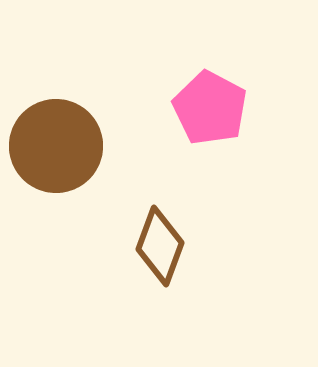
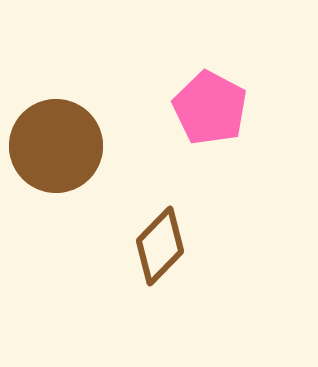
brown diamond: rotated 24 degrees clockwise
